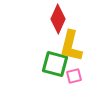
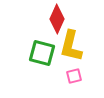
red diamond: moved 1 px left
green square: moved 13 px left, 11 px up
